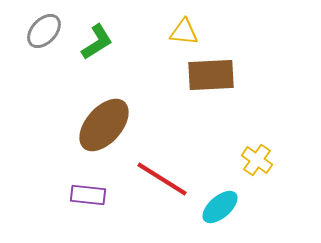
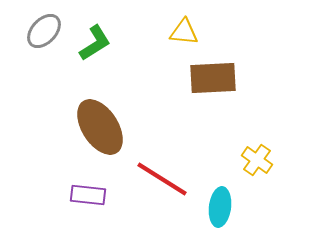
green L-shape: moved 2 px left, 1 px down
brown rectangle: moved 2 px right, 3 px down
brown ellipse: moved 4 px left, 2 px down; rotated 74 degrees counterclockwise
cyan ellipse: rotated 42 degrees counterclockwise
